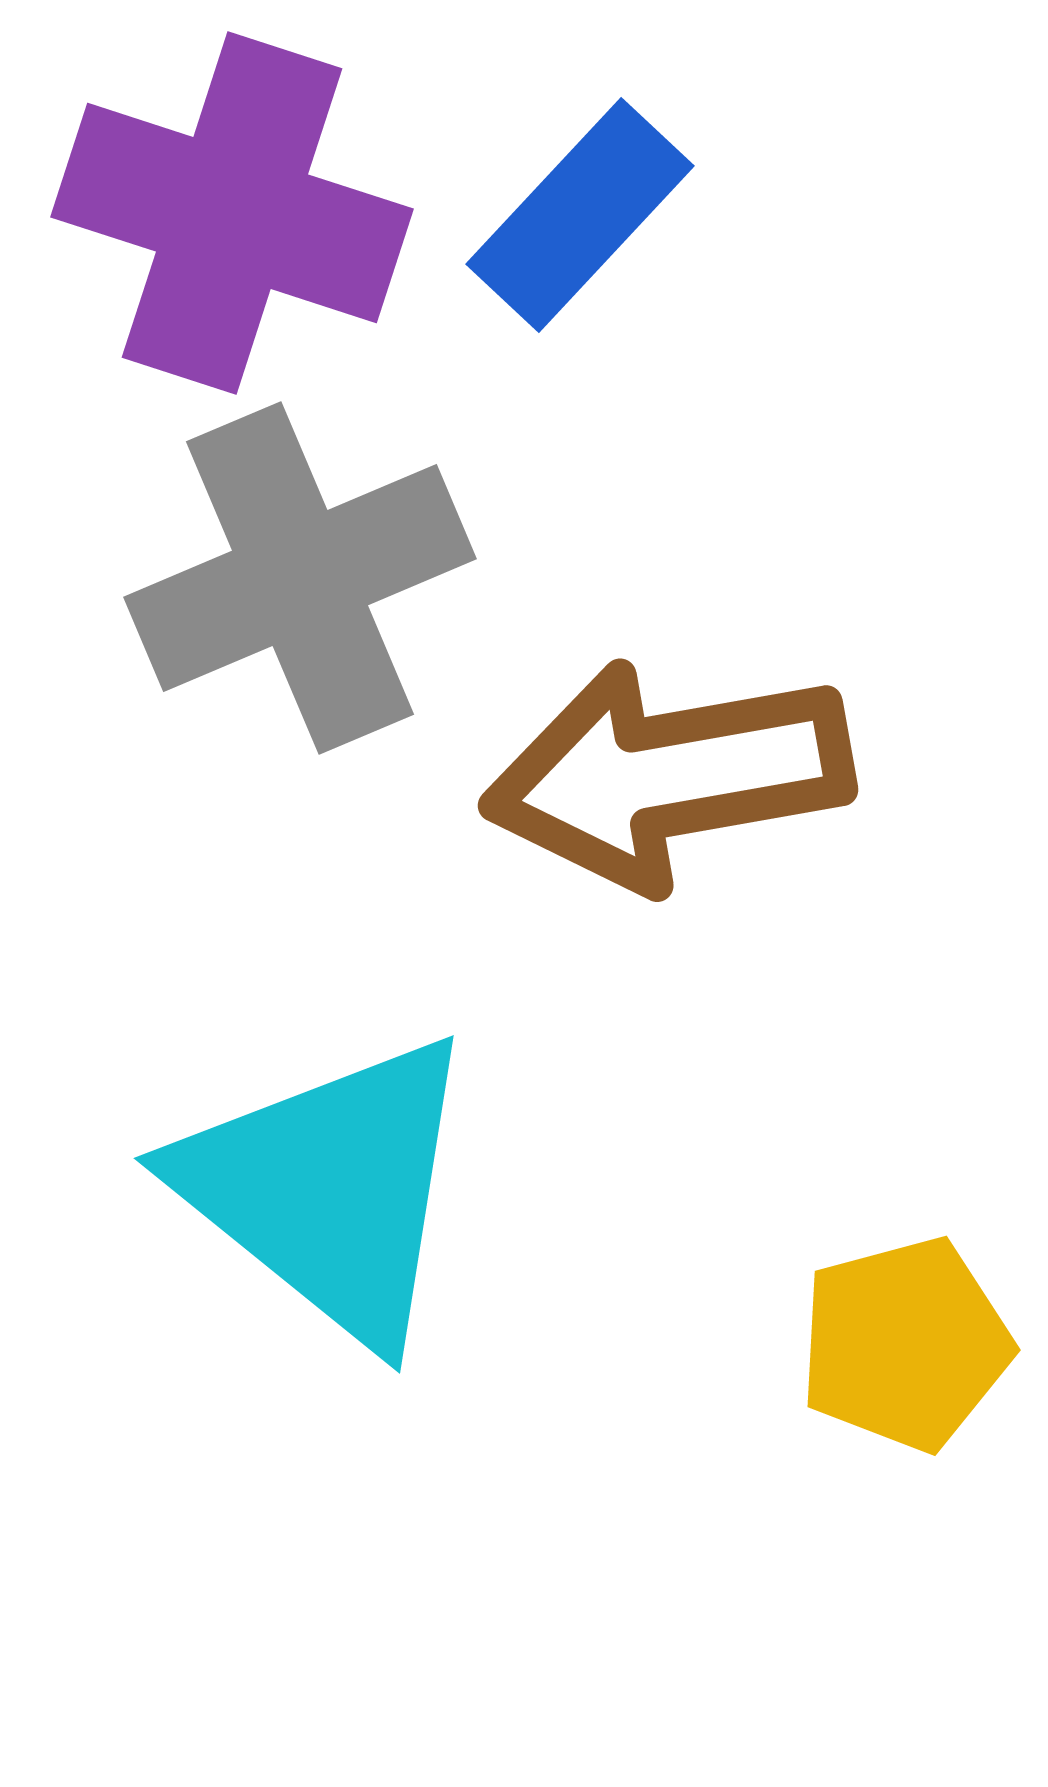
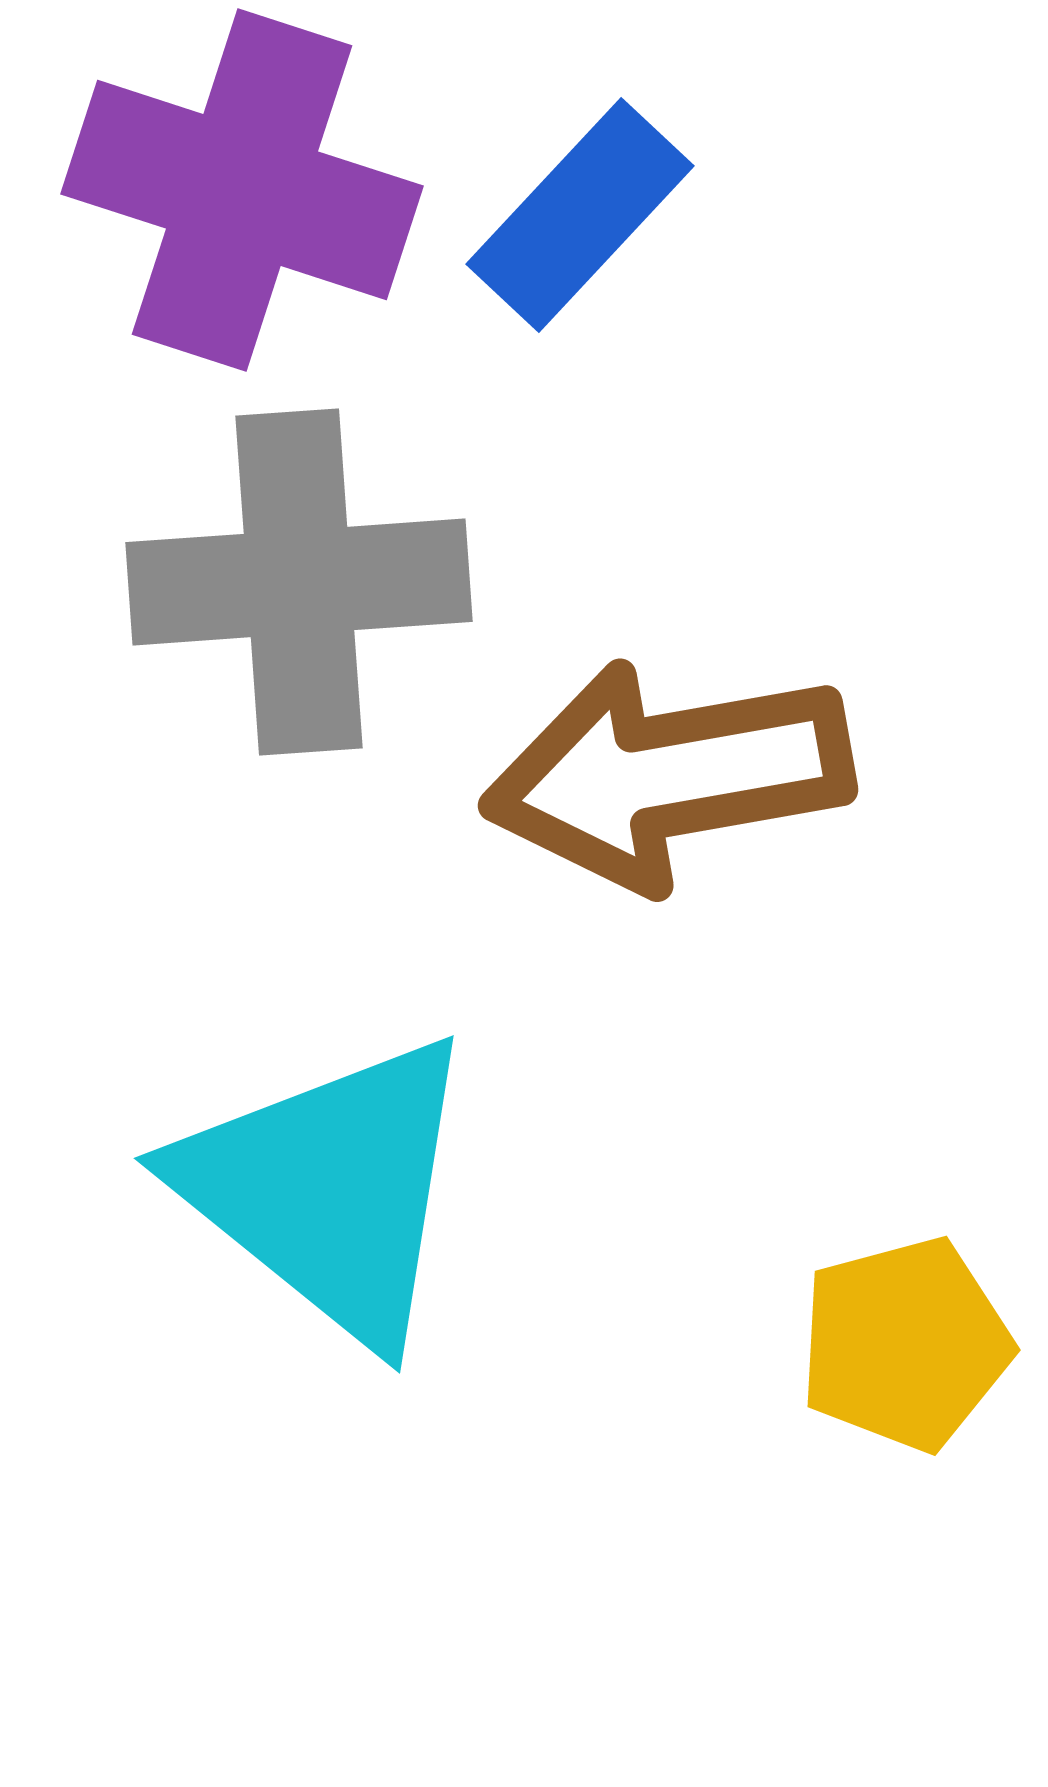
purple cross: moved 10 px right, 23 px up
gray cross: moved 1 px left, 4 px down; rotated 19 degrees clockwise
